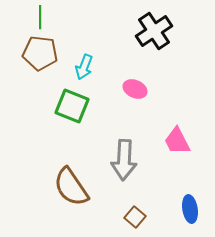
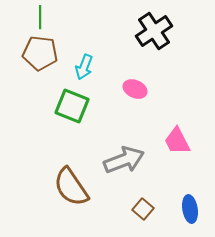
gray arrow: rotated 114 degrees counterclockwise
brown square: moved 8 px right, 8 px up
